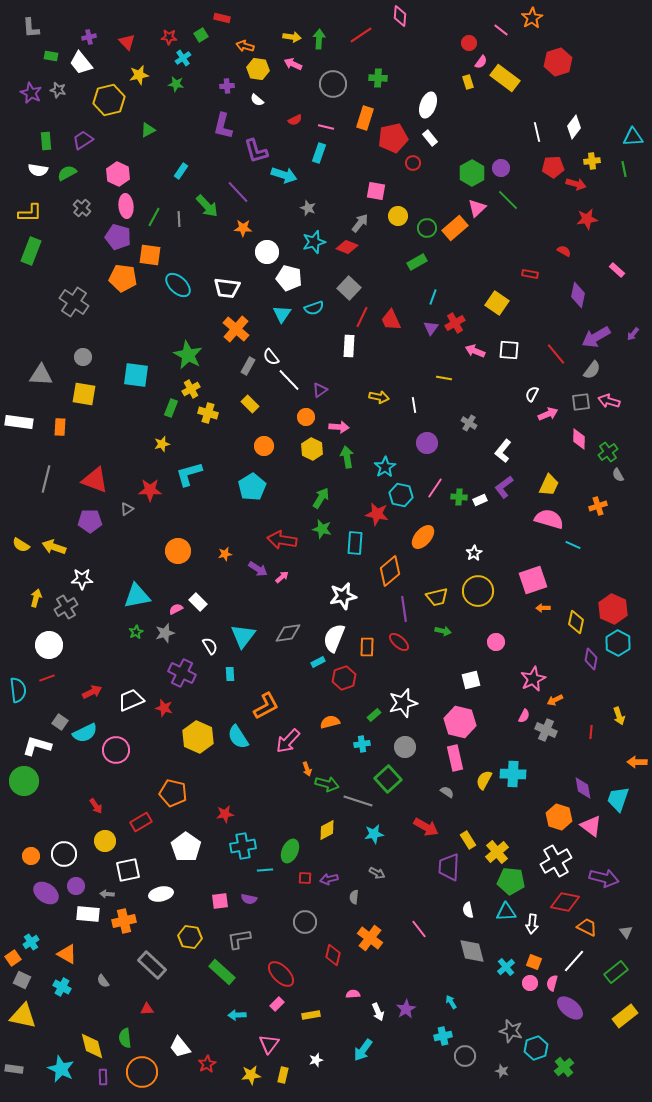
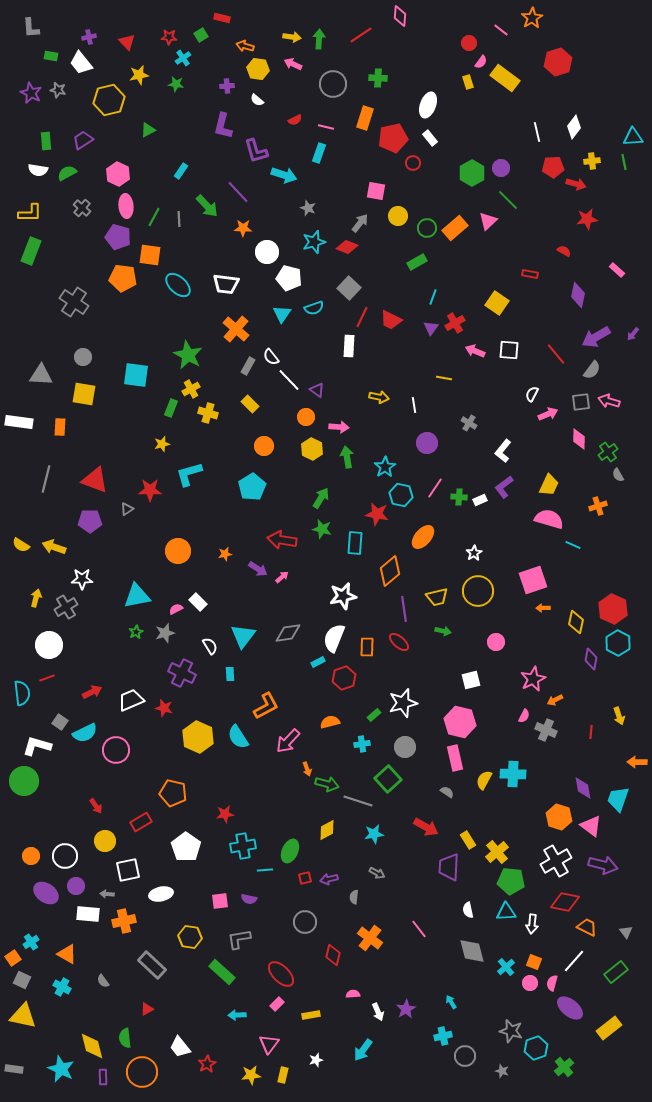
green line at (624, 169): moved 7 px up
pink triangle at (477, 208): moved 11 px right, 13 px down
white trapezoid at (227, 288): moved 1 px left, 4 px up
red trapezoid at (391, 320): rotated 40 degrees counterclockwise
purple triangle at (320, 390): moved 3 px left; rotated 49 degrees counterclockwise
cyan semicircle at (18, 690): moved 4 px right, 3 px down
white circle at (64, 854): moved 1 px right, 2 px down
red square at (305, 878): rotated 16 degrees counterclockwise
purple arrow at (604, 878): moved 1 px left, 13 px up
red triangle at (147, 1009): rotated 24 degrees counterclockwise
yellow rectangle at (625, 1016): moved 16 px left, 12 px down
